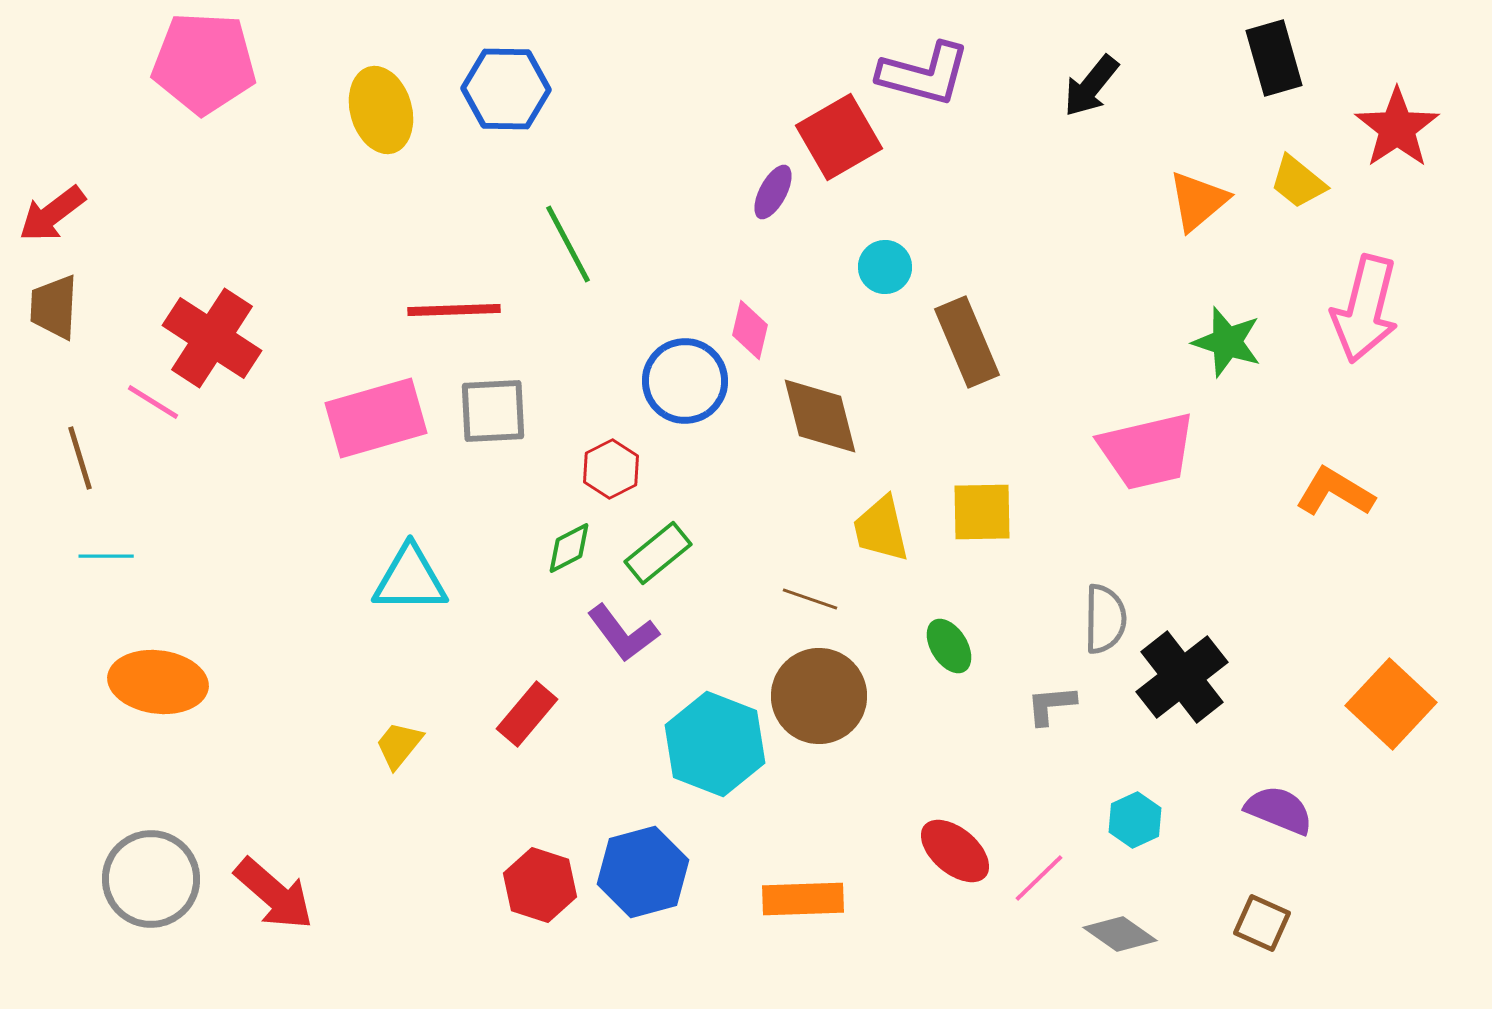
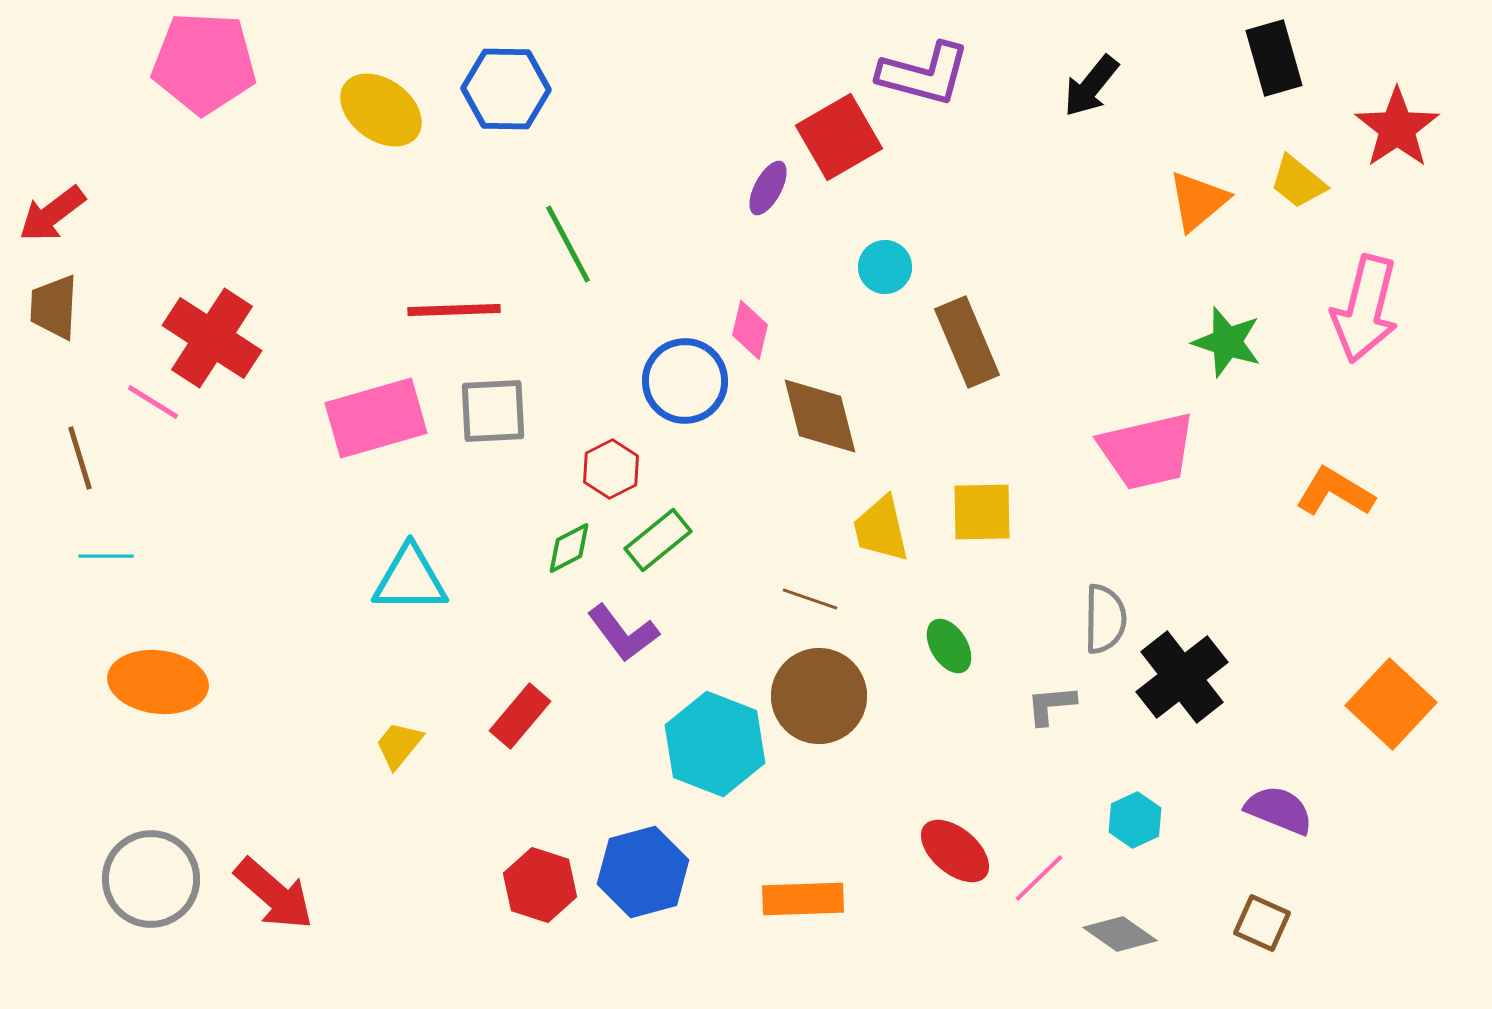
yellow ellipse at (381, 110): rotated 38 degrees counterclockwise
purple ellipse at (773, 192): moved 5 px left, 4 px up
green rectangle at (658, 553): moved 13 px up
red rectangle at (527, 714): moved 7 px left, 2 px down
